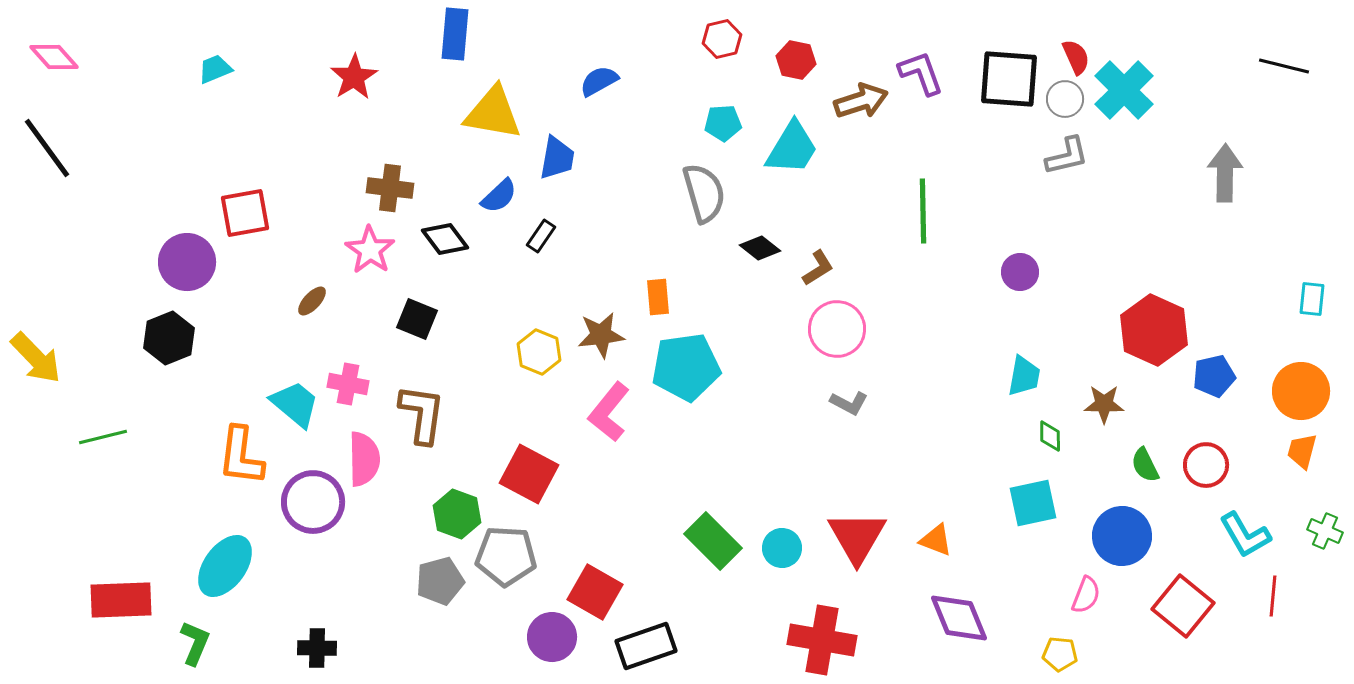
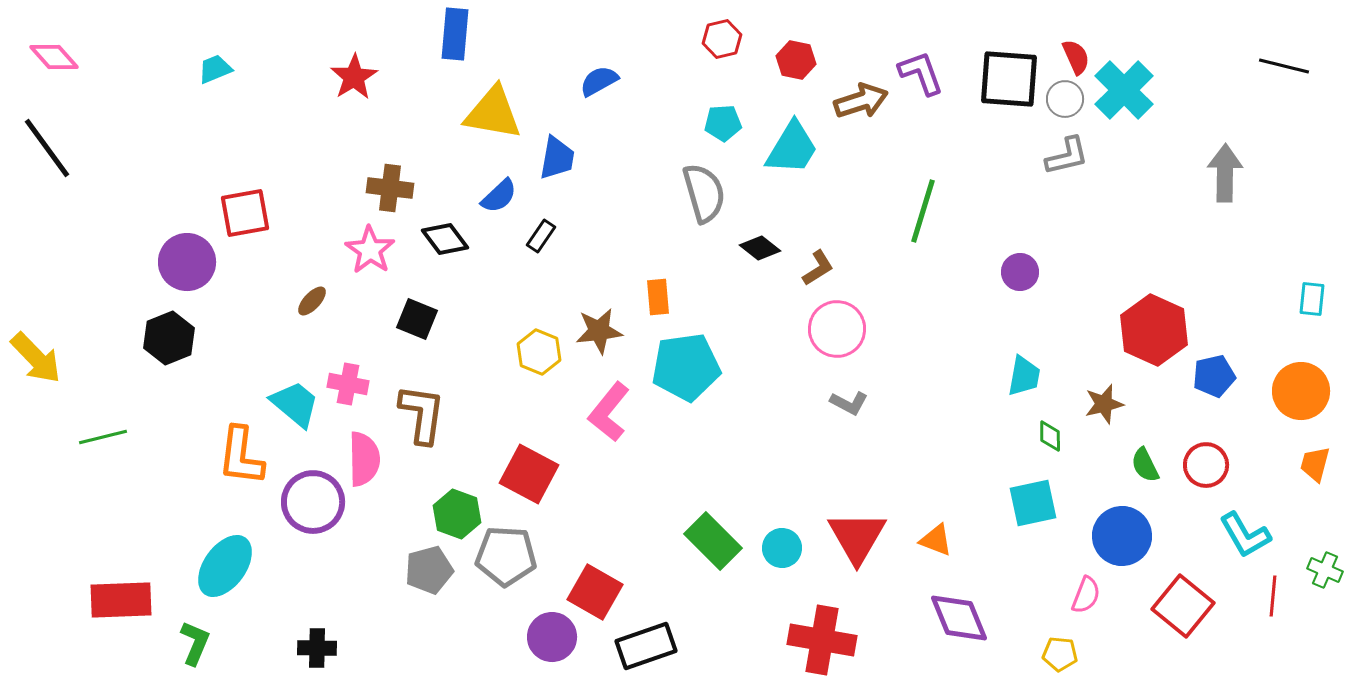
green line at (923, 211): rotated 18 degrees clockwise
brown star at (601, 335): moved 2 px left, 4 px up
brown star at (1104, 404): rotated 15 degrees counterclockwise
orange trapezoid at (1302, 451): moved 13 px right, 13 px down
green cross at (1325, 531): moved 39 px down
gray pentagon at (440, 581): moved 11 px left, 11 px up
